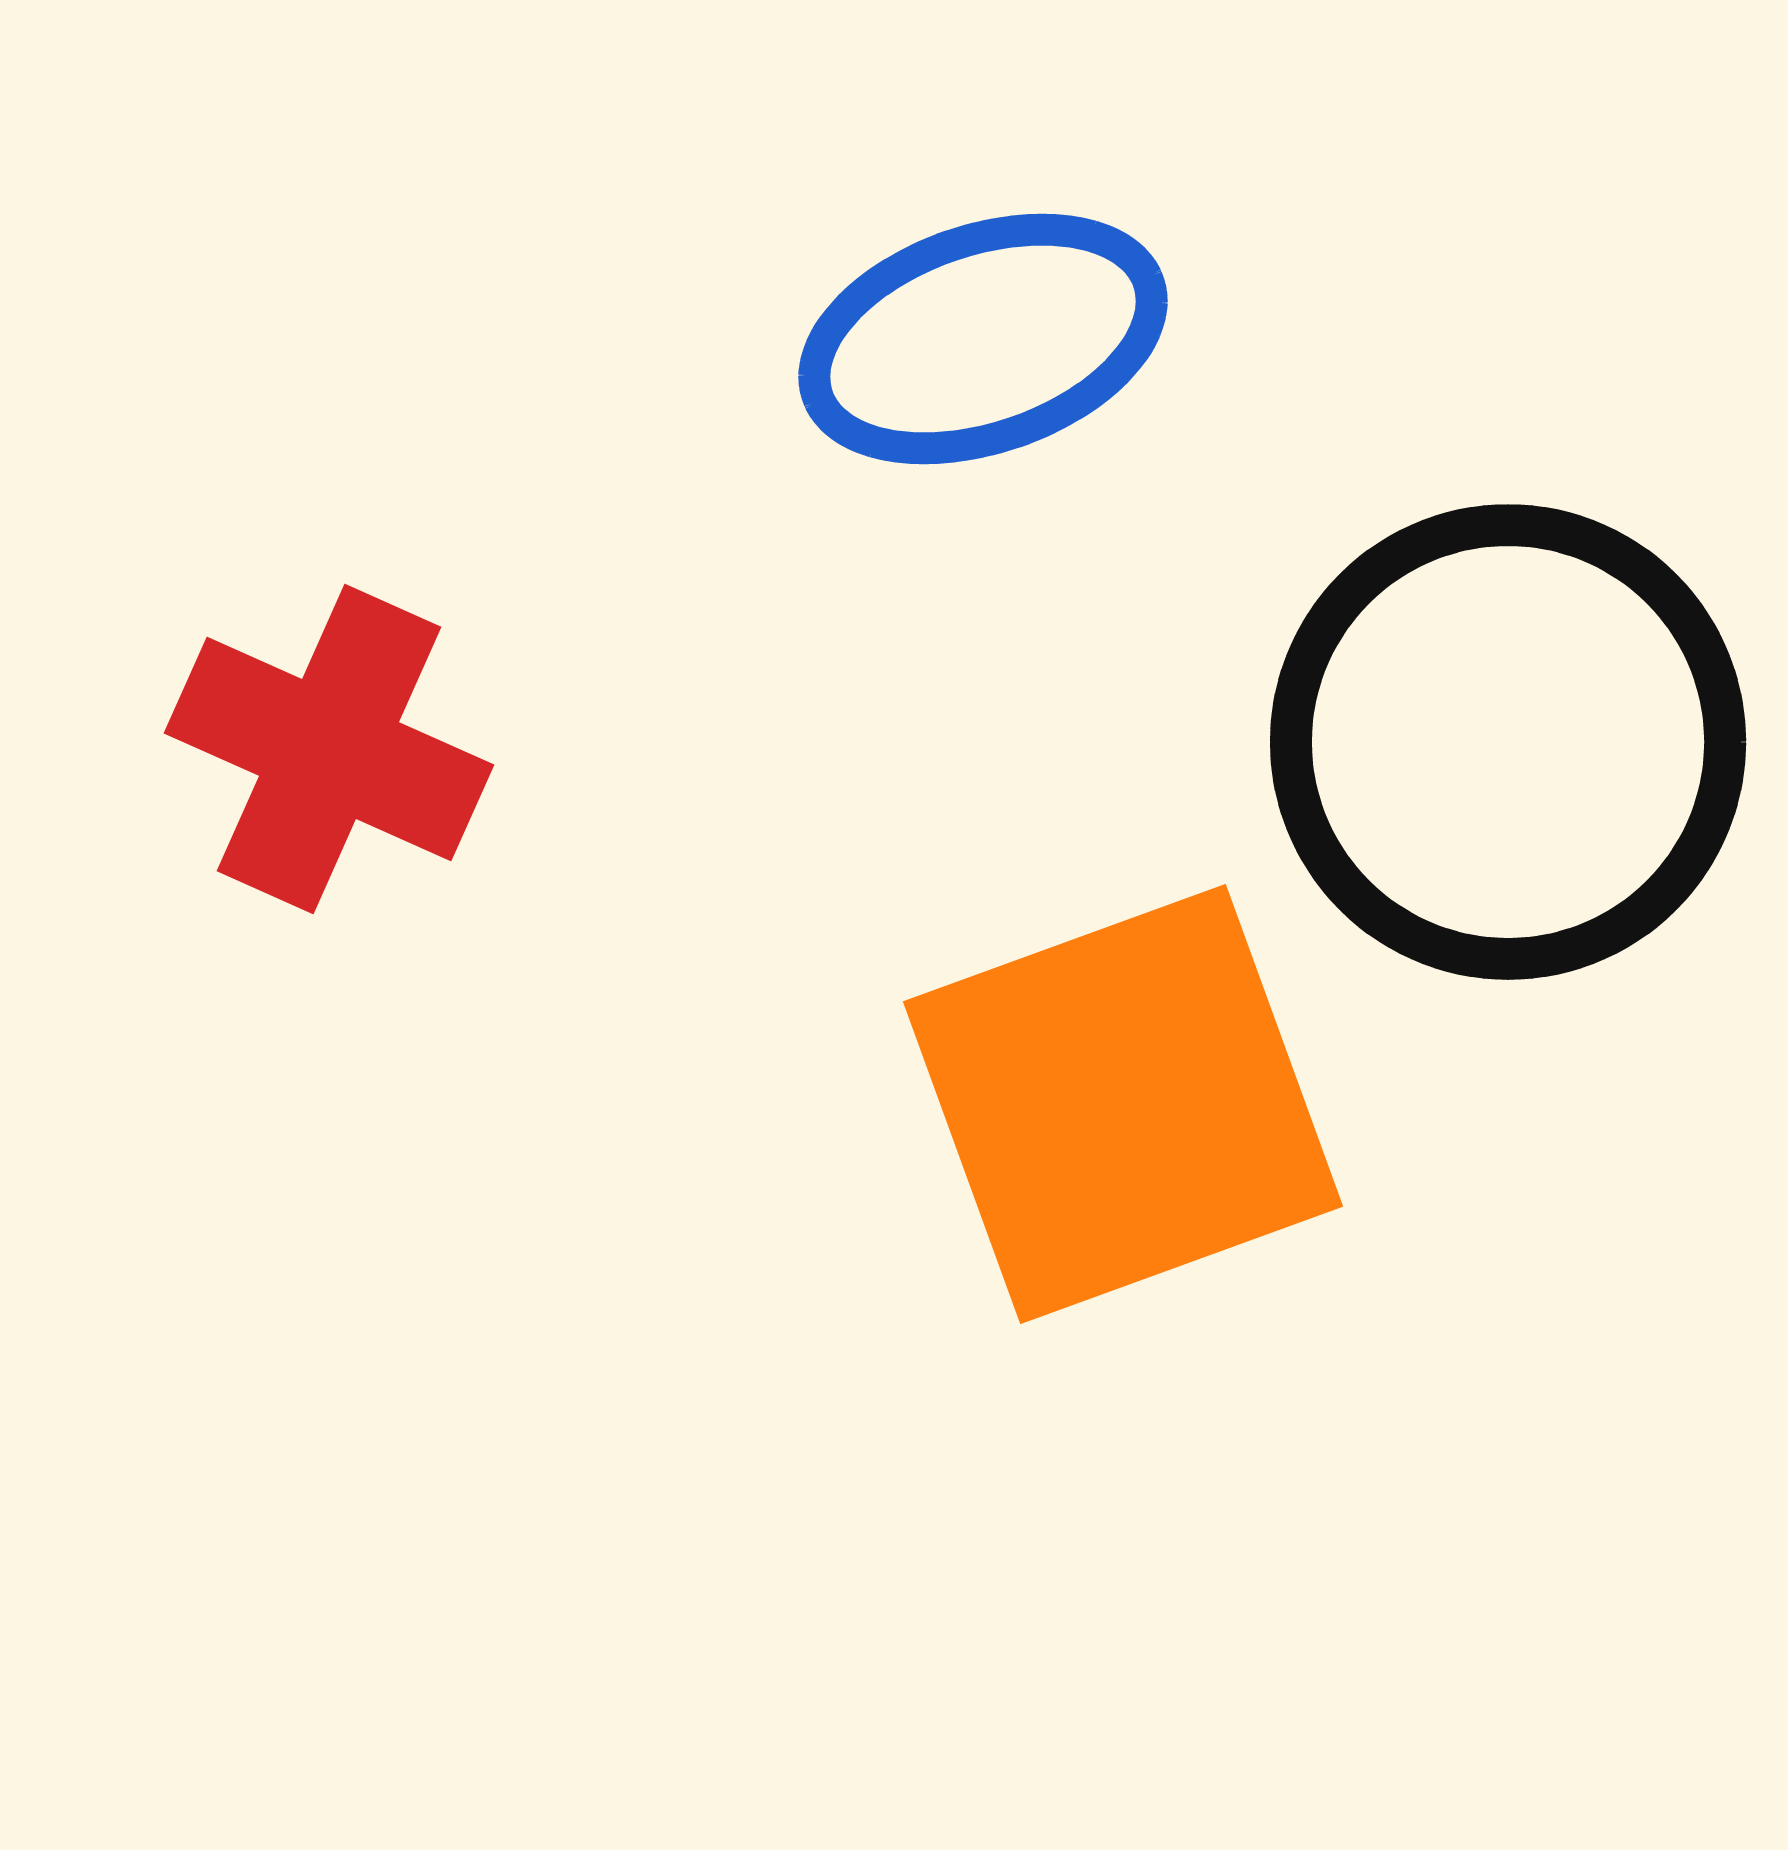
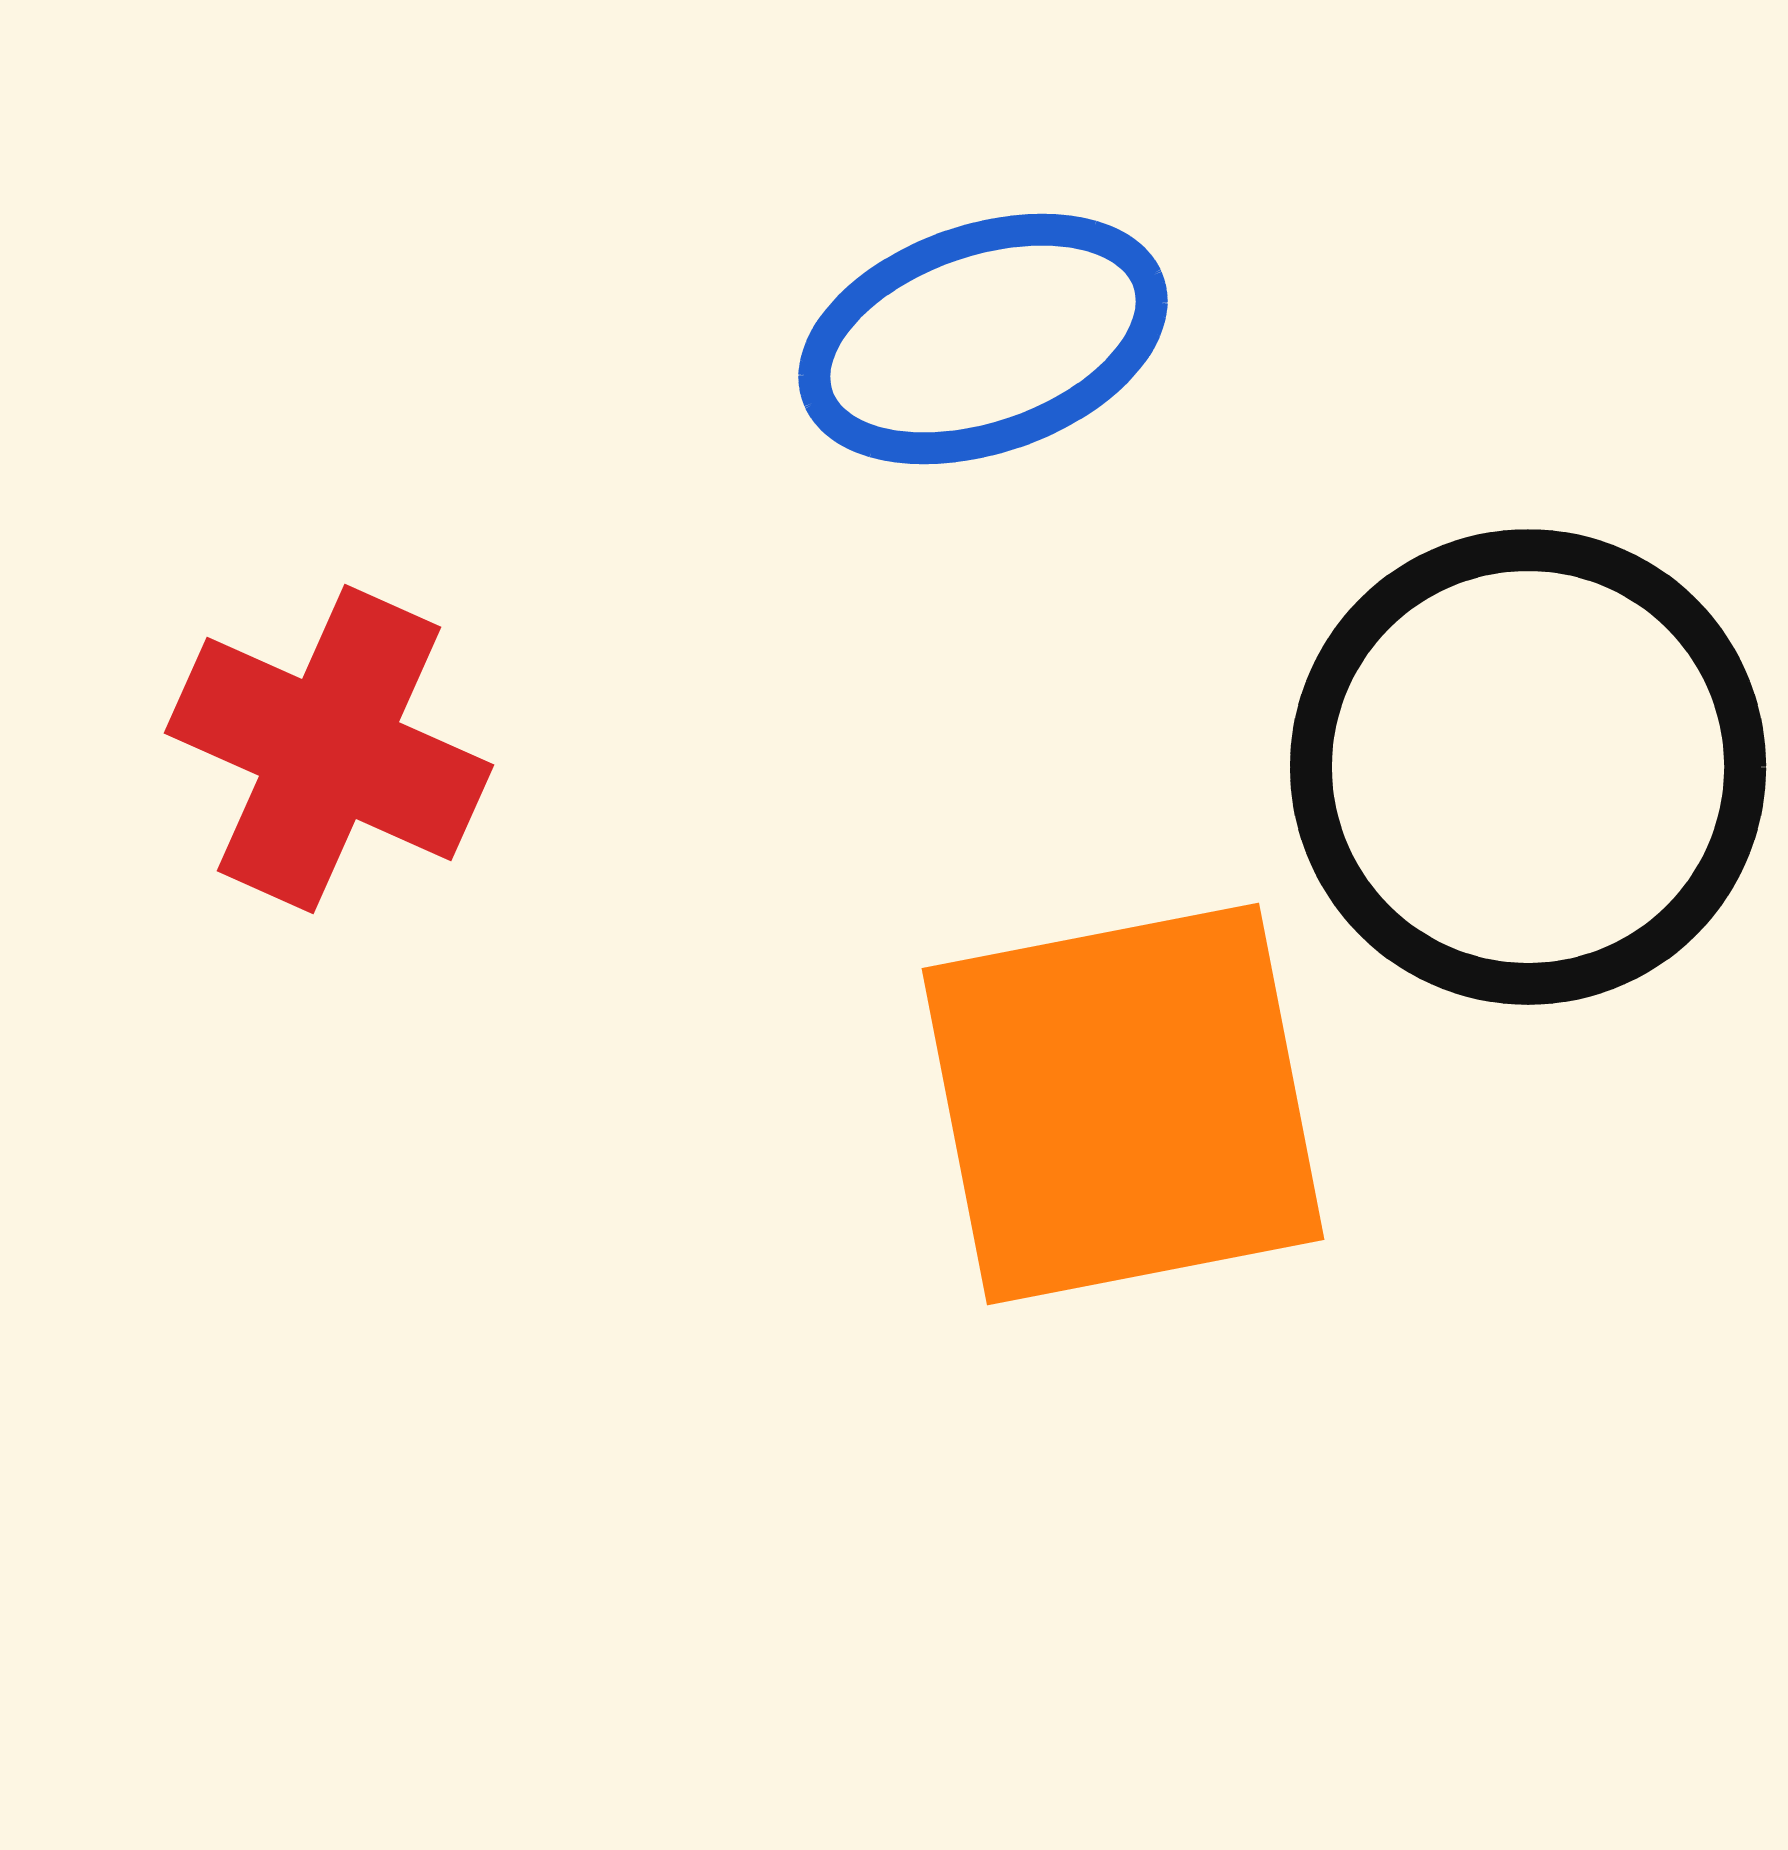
black circle: moved 20 px right, 25 px down
orange square: rotated 9 degrees clockwise
